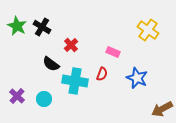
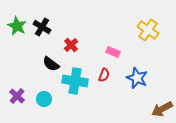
red semicircle: moved 2 px right, 1 px down
